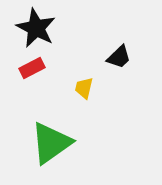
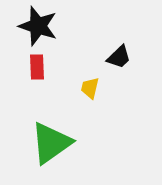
black star: moved 2 px right, 2 px up; rotated 9 degrees counterclockwise
red rectangle: moved 5 px right, 1 px up; rotated 65 degrees counterclockwise
yellow trapezoid: moved 6 px right
